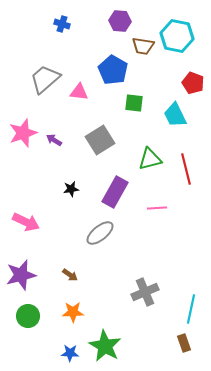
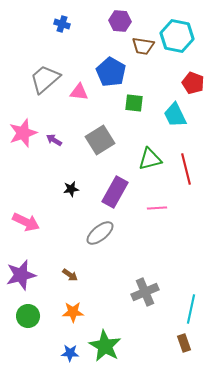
blue pentagon: moved 2 px left, 2 px down
